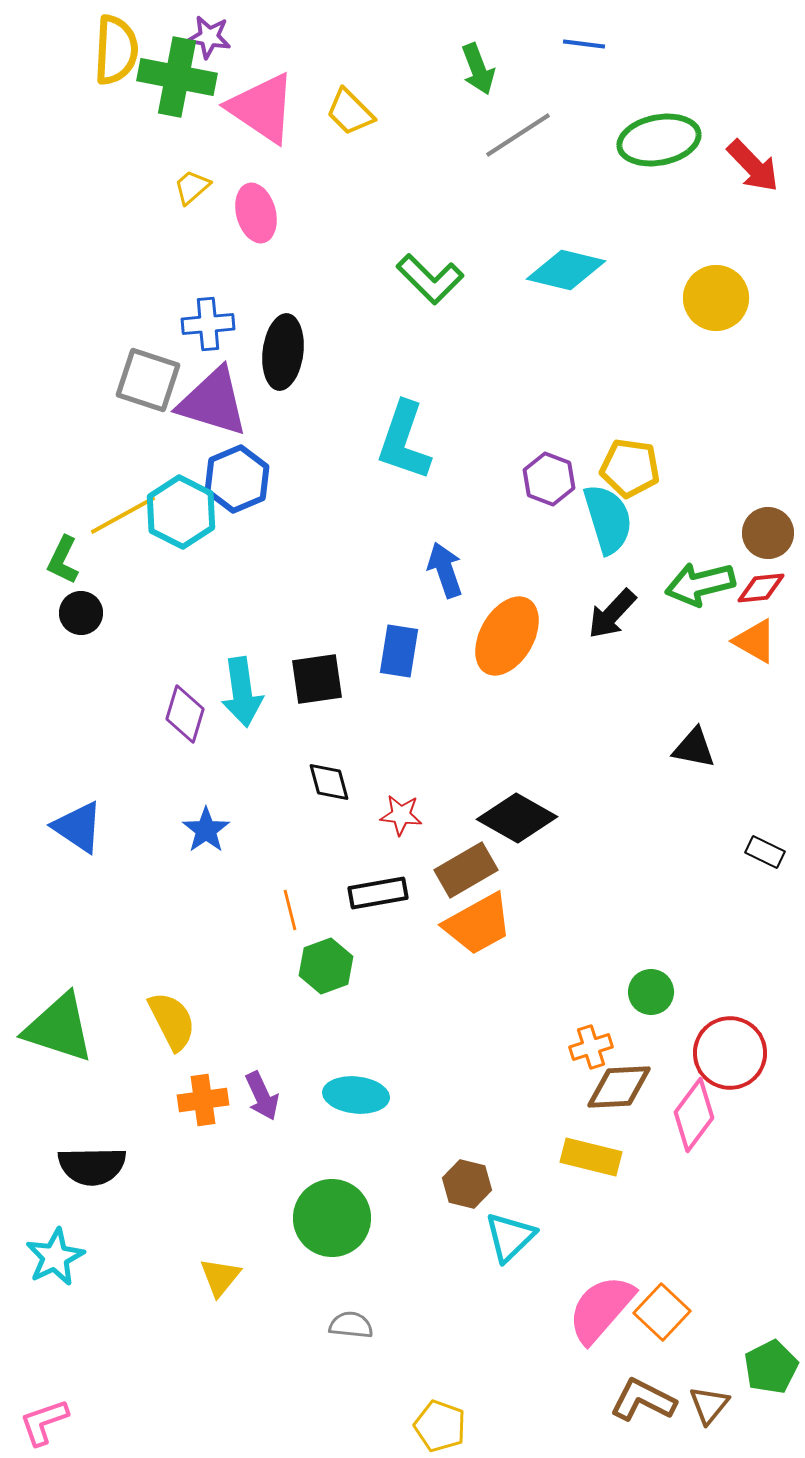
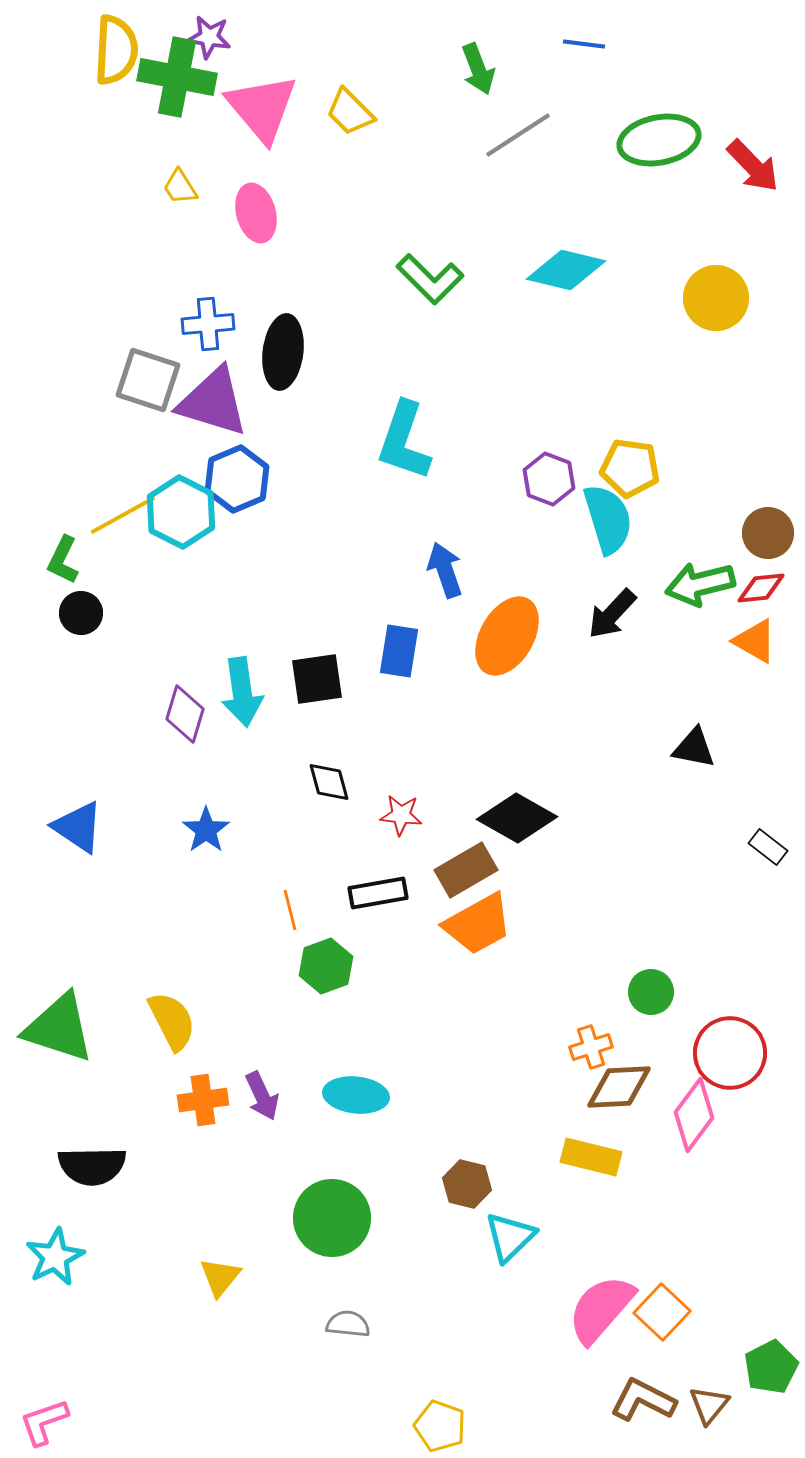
pink triangle at (262, 108): rotated 16 degrees clockwise
yellow trapezoid at (192, 187): moved 12 px left; rotated 81 degrees counterclockwise
black rectangle at (765, 852): moved 3 px right, 5 px up; rotated 12 degrees clockwise
gray semicircle at (351, 1325): moved 3 px left, 1 px up
